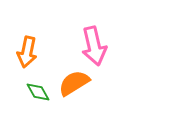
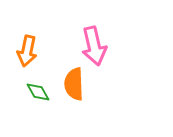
orange arrow: moved 1 px up
orange semicircle: moved 1 px down; rotated 60 degrees counterclockwise
